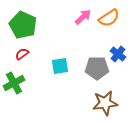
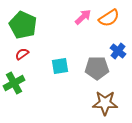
blue cross: moved 3 px up
brown star: rotated 10 degrees clockwise
